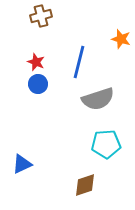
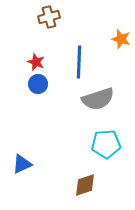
brown cross: moved 8 px right, 1 px down
blue line: rotated 12 degrees counterclockwise
